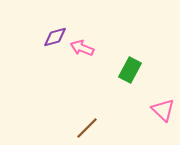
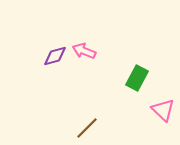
purple diamond: moved 19 px down
pink arrow: moved 2 px right, 3 px down
green rectangle: moved 7 px right, 8 px down
